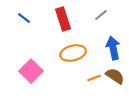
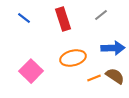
blue arrow: rotated 100 degrees clockwise
orange ellipse: moved 5 px down
